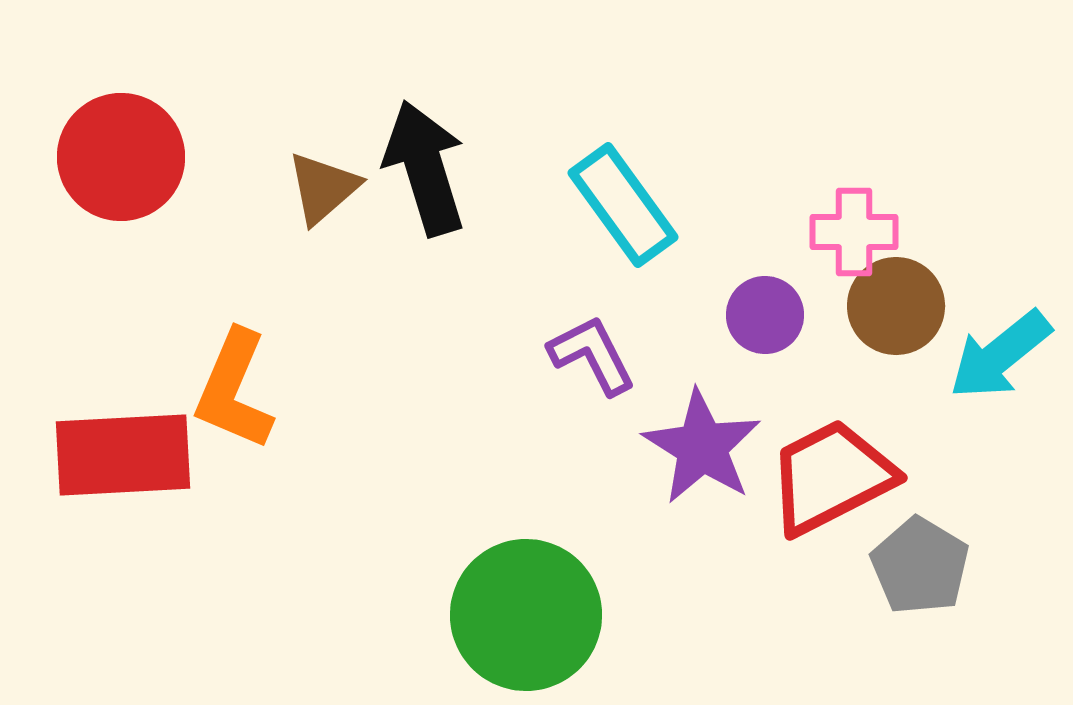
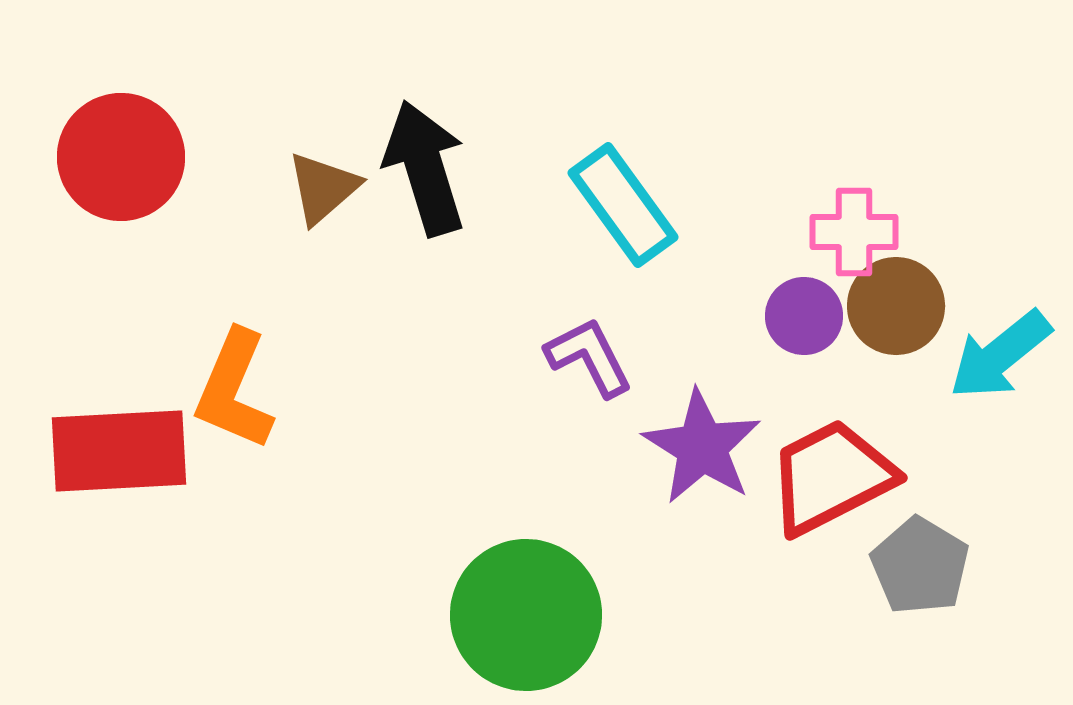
purple circle: moved 39 px right, 1 px down
purple L-shape: moved 3 px left, 2 px down
red rectangle: moved 4 px left, 4 px up
